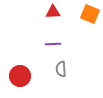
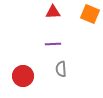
red circle: moved 3 px right
